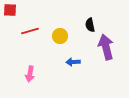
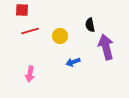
red square: moved 12 px right
blue arrow: rotated 16 degrees counterclockwise
